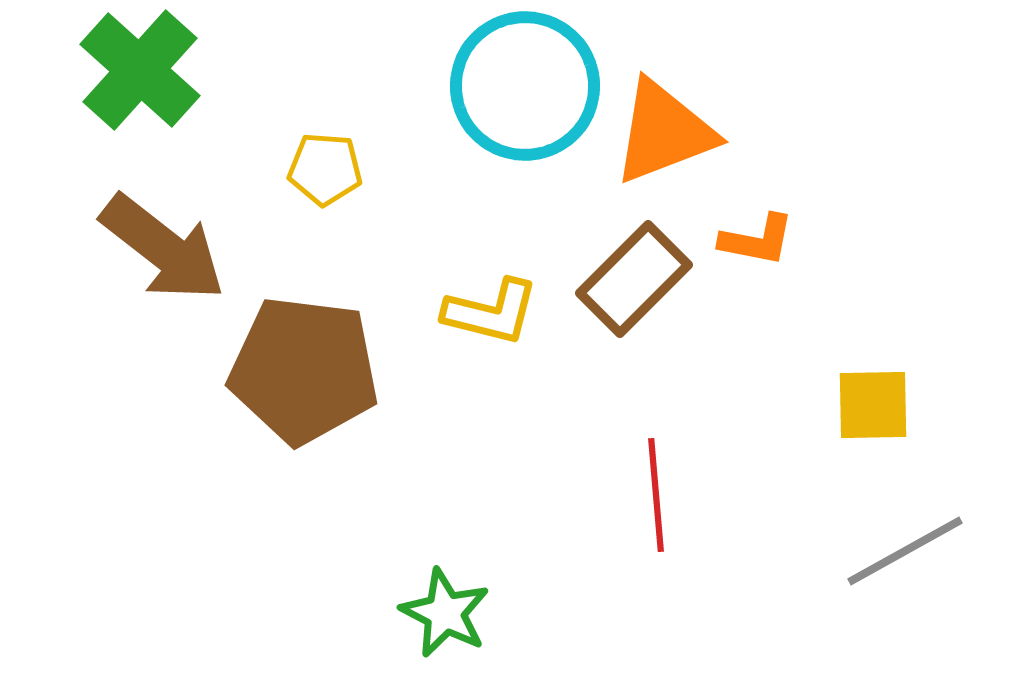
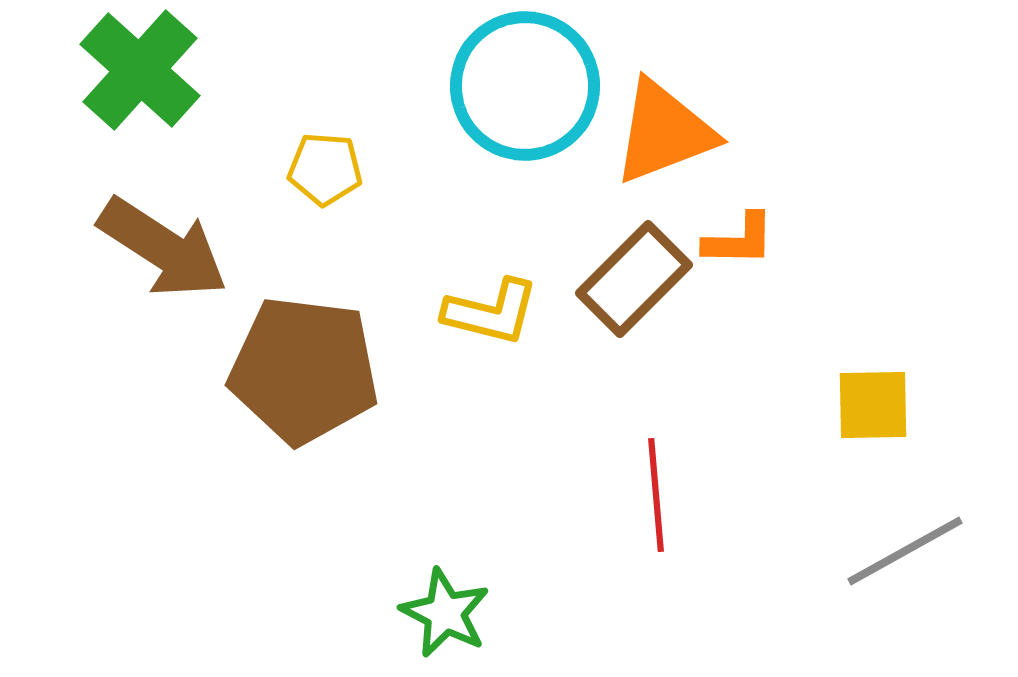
orange L-shape: moved 18 px left; rotated 10 degrees counterclockwise
brown arrow: rotated 5 degrees counterclockwise
